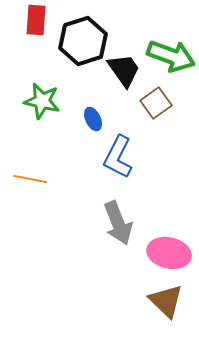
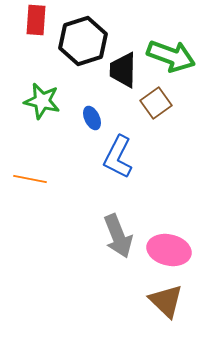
black trapezoid: moved 1 px left; rotated 144 degrees counterclockwise
blue ellipse: moved 1 px left, 1 px up
gray arrow: moved 13 px down
pink ellipse: moved 3 px up
